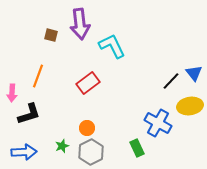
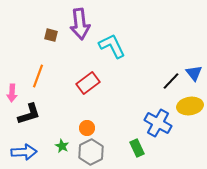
green star: rotated 24 degrees counterclockwise
